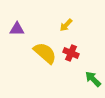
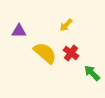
purple triangle: moved 2 px right, 2 px down
red cross: rotated 14 degrees clockwise
green arrow: moved 1 px left, 6 px up
